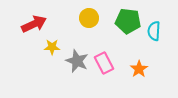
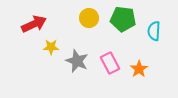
green pentagon: moved 5 px left, 2 px up
yellow star: moved 1 px left
pink rectangle: moved 6 px right
